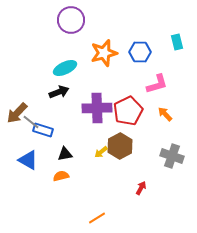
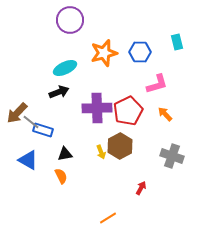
purple circle: moved 1 px left
yellow arrow: rotated 72 degrees counterclockwise
orange semicircle: rotated 77 degrees clockwise
orange line: moved 11 px right
